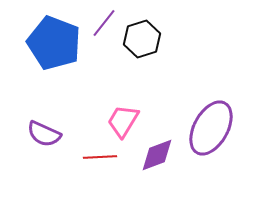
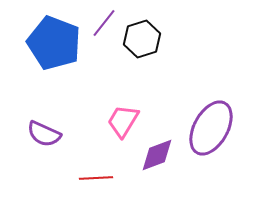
red line: moved 4 px left, 21 px down
